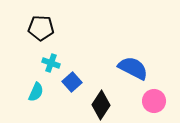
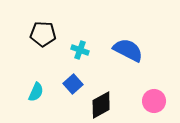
black pentagon: moved 2 px right, 6 px down
cyan cross: moved 29 px right, 13 px up
blue semicircle: moved 5 px left, 18 px up
blue square: moved 1 px right, 2 px down
black diamond: rotated 28 degrees clockwise
